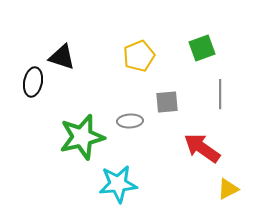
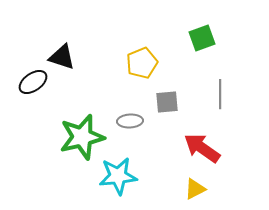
green square: moved 10 px up
yellow pentagon: moved 3 px right, 7 px down
black ellipse: rotated 44 degrees clockwise
cyan star: moved 8 px up
yellow triangle: moved 33 px left
